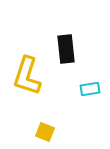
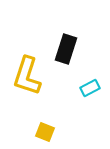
black rectangle: rotated 24 degrees clockwise
cyan rectangle: moved 1 px up; rotated 18 degrees counterclockwise
